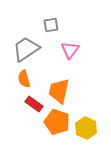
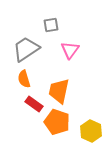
yellow hexagon: moved 5 px right, 3 px down
